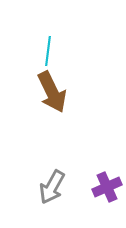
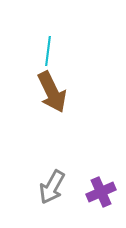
purple cross: moved 6 px left, 5 px down
